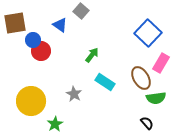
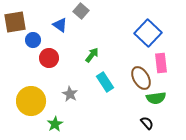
brown square: moved 1 px up
red circle: moved 8 px right, 7 px down
pink rectangle: rotated 36 degrees counterclockwise
cyan rectangle: rotated 24 degrees clockwise
gray star: moved 4 px left
